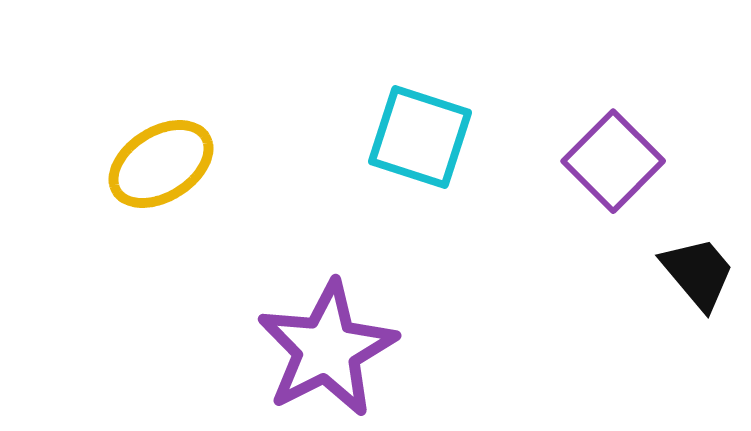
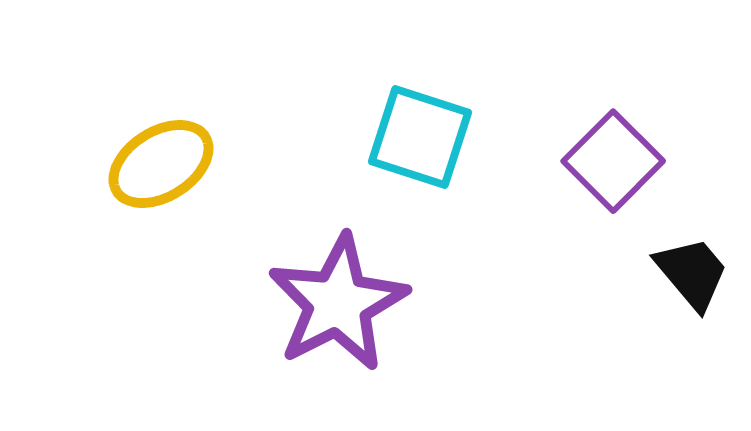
black trapezoid: moved 6 px left
purple star: moved 11 px right, 46 px up
